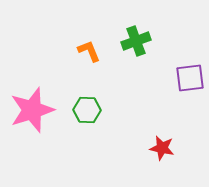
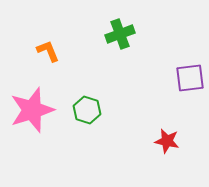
green cross: moved 16 px left, 7 px up
orange L-shape: moved 41 px left
green hexagon: rotated 16 degrees clockwise
red star: moved 5 px right, 7 px up
